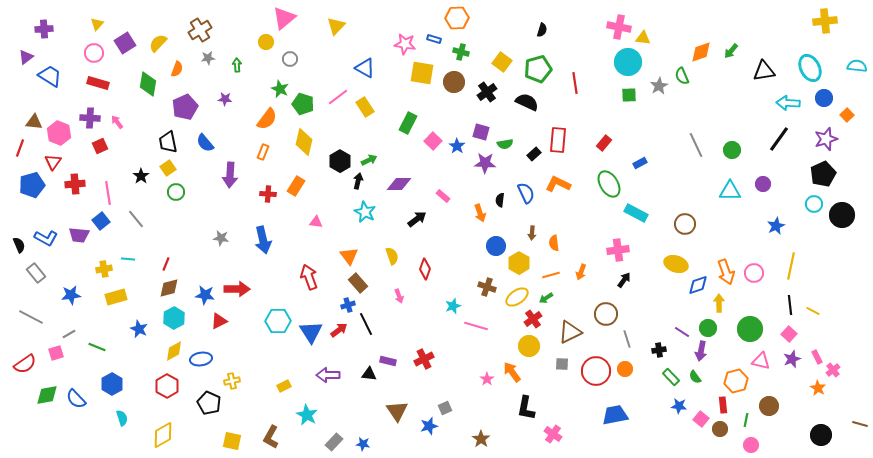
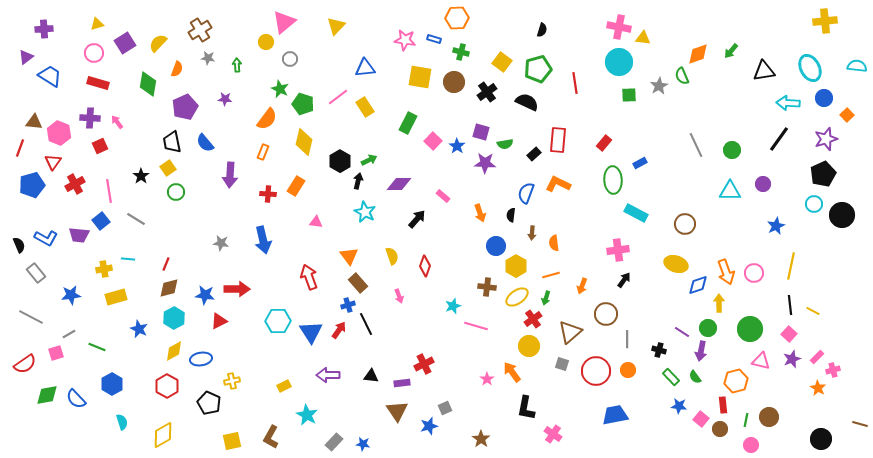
pink triangle at (284, 18): moved 4 px down
yellow triangle at (97, 24): rotated 32 degrees clockwise
pink star at (405, 44): moved 4 px up
orange diamond at (701, 52): moved 3 px left, 2 px down
gray star at (208, 58): rotated 16 degrees clockwise
cyan circle at (628, 62): moved 9 px left
blue triangle at (365, 68): rotated 35 degrees counterclockwise
yellow square at (422, 73): moved 2 px left, 4 px down
black trapezoid at (168, 142): moved 4 px right
red cross at (75, 184): rotated 24 degrees counterclockwise
green ellipse at (609, 184): moved 4 px right, 4 px up; rotated 28 degrees clockwise
pink line at (108, 193): moved 1 px right, 2 px up
blue semicircle at (526, 193): rotated 135 degrees counterclockwise
black semicircle at (500, 200): moved 11 px right, 15 px down
gray line at (136, 219): rotated 18 degrees counterclockwise
black arrow at (417, 219): rotated 12 degrees counterclockwise
gray star at (221, 238): moved 5 px down
yellow hexagon at (519, 263): moved 3 px left, 3 px down
red diamond at (425, 269): moved 3 px up
orange arrow at (581, 272): moved 1 px right, 14 px down
brown cross at (487, 287): rotated 12 degrees counterclockwise
green arrow at (546, 298): rotated 40 degrees counterclockwise
red arrow at (339, 330): rotated 18 degrees counterclockwise
brown triangle at (570, 332): rotated 15 degrees counterclockwise
gray line at (627, 339): rotated 18 degrees clockwise
black cross at (659, 350): rotated 24 degrees clockwise
pink rectangle at (817, 357): rotated 72 degrees clockwise
red cross at (424, 359): moved 5 px down
purple rectangle at (388, 361): moved 14 px right, 22 px down; rotated 21 degrees counterclockwise
gray square at (562, 364): rotated 16 degrees clockwise
orange circle at (625, 369): moved 3 px right, 1 px down
pink cross at (833, 370): rotated 24 degrees clockwise
black triangle at (369, 374): moved 2 px right, 2 px down
brown circle at (769, 406): moved 11 px down
cyan semicircle at (122, 418): moved 4 px down
black circle at (821, 435): moved 4 px down
yellow square at (232, 441): rotated 24 degrees counterclockwise
